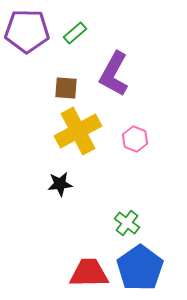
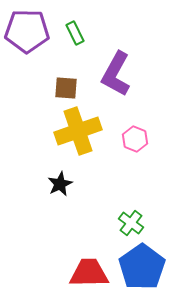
green rectangle: rotated 75 degrees counterclockwise
purple L-shape: moved 2 px right
yellow cross: rotated 9 degrees clockwise
black star: rotated 20 degrees counterclockwise
green cross: moved 4 px right
blue pentagon: moved 2 px right, 1 px up
